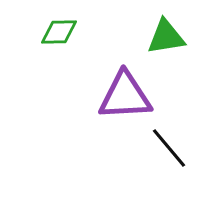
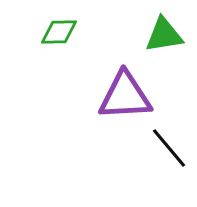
green triangle: moved 2 px left, 2 px up
